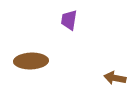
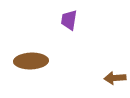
brown arrow: rotated 15 degrees counterclockwise
